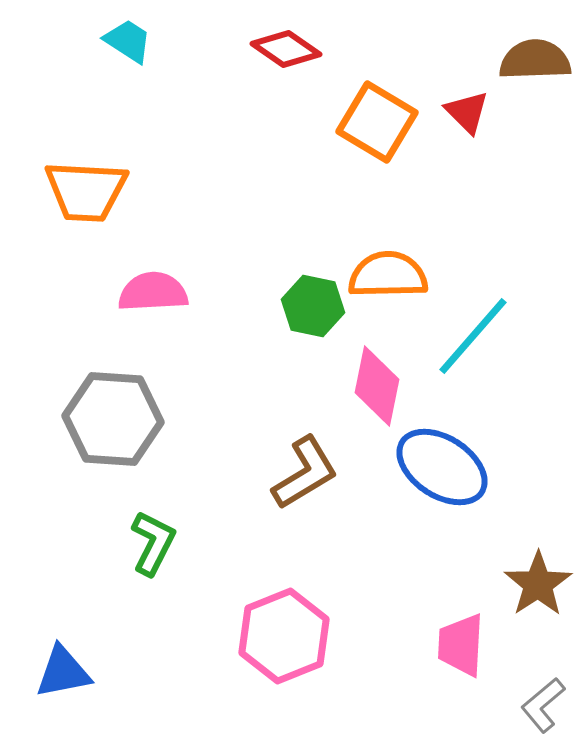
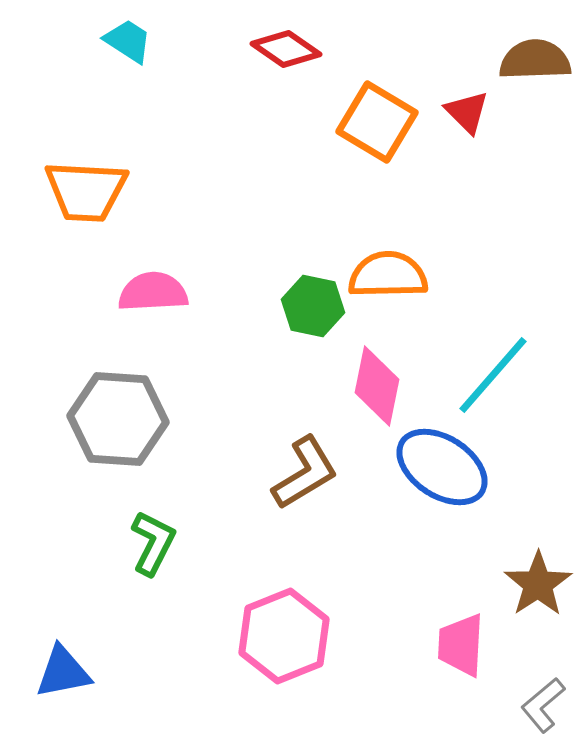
cyan line: moved 20 px right, 39 px down
gray hexagon: moved 5 px right
